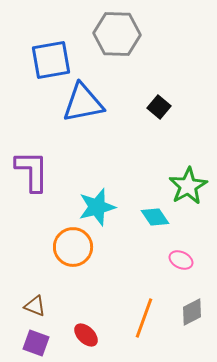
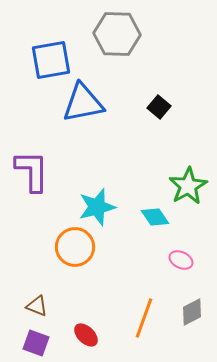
orange circle: moved 2 px right
brown triangle: moved 2 px right
